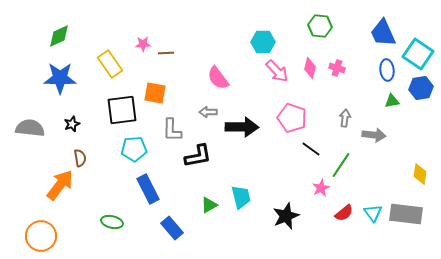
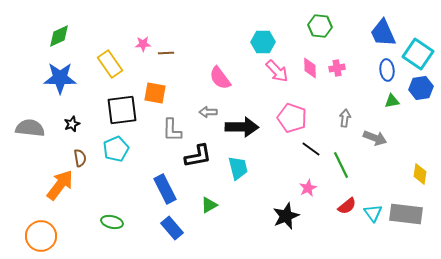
pink diamond at (310, 68): rotated 15 degrees counterclockwise
pink cross at (337, 68): rotated 28 degrees counterclockwise
pink semicircle at (218, 78): moved 2 px right
gray arrow at (374, 135): moved 1 px right, 3 px down; rotated 15 degrees clockwise
cyan pentagon at (134, 149): moved 18 px left; rotated 20 degrees counterclockwise
green line at (341, 165): rotated 60 degrees counterclockwise
pink star at (321, 188): moved 13 px left
blue rectangle at (148, 189): moved 17 px right
cyan trapezoid at (241, 197): moved 3 px left, 29 px up
red semicircle at (344, 213): moved 3 px right, 7 px up
